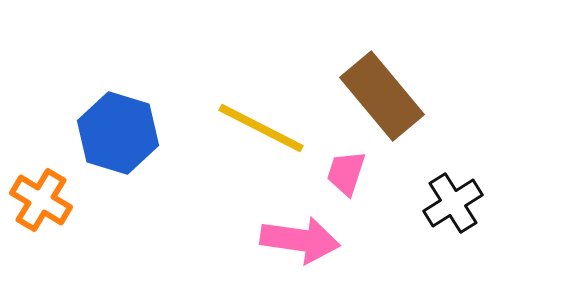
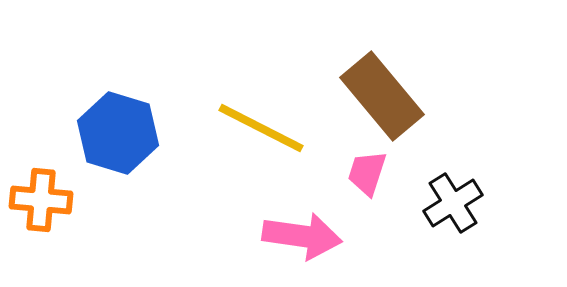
pink trapezoid: moved 21 px right
orange cross: rotated 26 degrees counterclockwise
pink arrow: moved 2 px right, 4 px up
